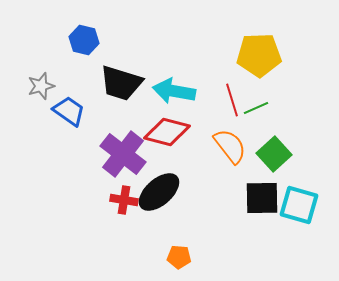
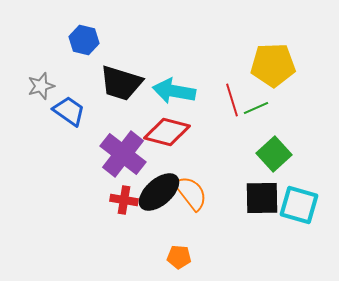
yellow pentagon: moved 14 px right, 10 px down
orange semicircle: moved 39 px left, 47 px down
